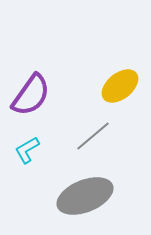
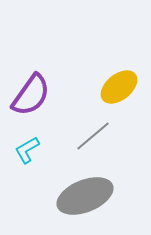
yellow ellipse: moved 1 px left, 1 px down
